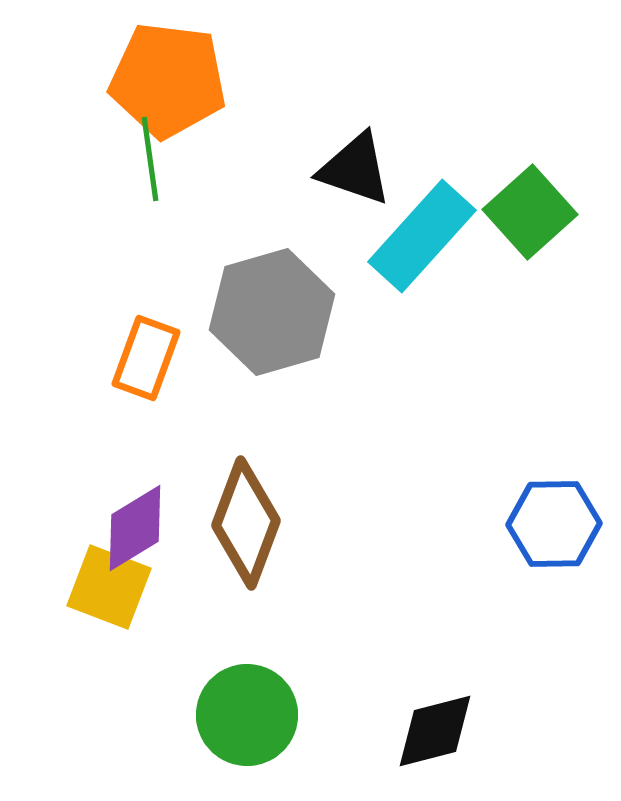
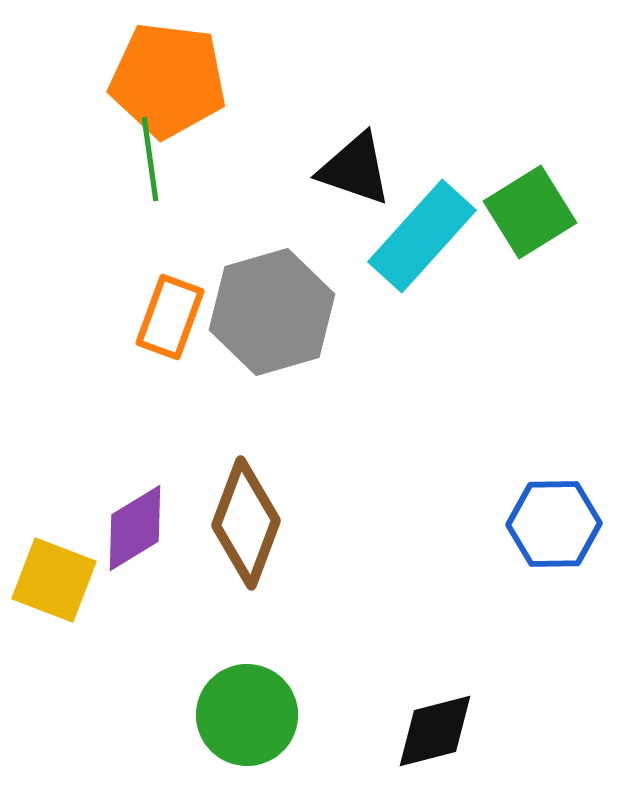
green square: rotated 10 degrees clockwise
orange rectangle: moved 24 px right, 41 px up
yellow square: moved 55 px left, 7 px up
